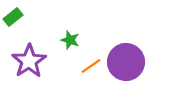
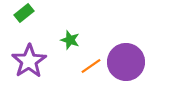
green rectangle: moved 11 px right, 4 px up
